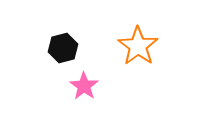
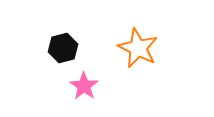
orange star: moved 2 px down; rotated 9 degrees counterclockwise
